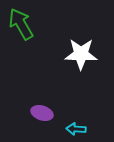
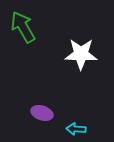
green arrow: moved 2 px right, 3 px down
